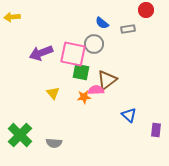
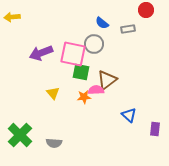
purple rectangle: moved 1 px left, 1 px up
